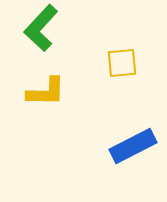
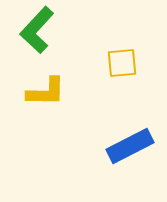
green L-shape: moved 4 px left, 2 px down
blue rectangle: moved 3 px left
